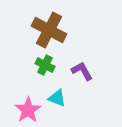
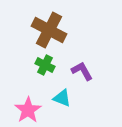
cyan triangle: moved 5 px right
